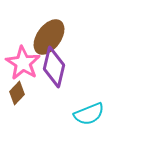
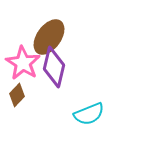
brown diamond: moved 2 px down
